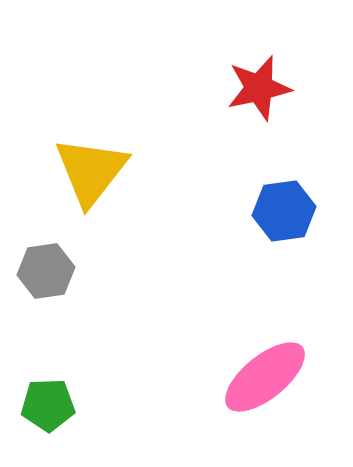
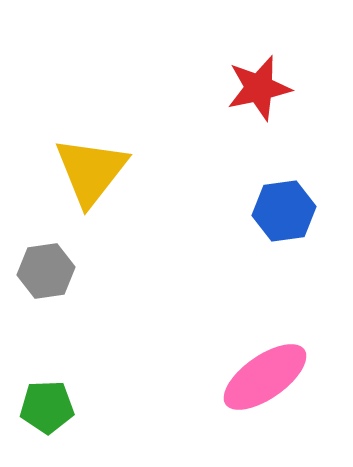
pink ellipse: rotated 4 degrees clockwise
green pentagon: moved 1 px left, 2 px down
